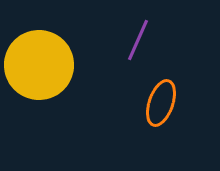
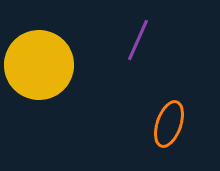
orange ellipse: moved 8 px right, 21 px down
